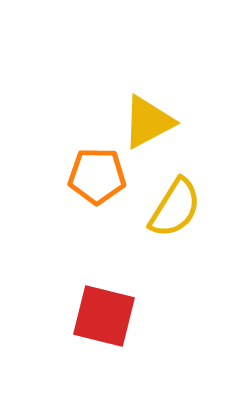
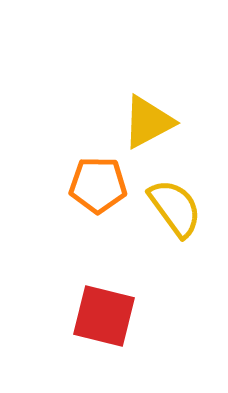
orange pentagon: moved 1 px right, 9 px down
yellow semicircle: rotated 68 degrees counterclockwise
